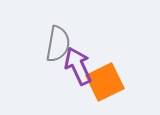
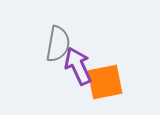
orange square: rotated 15 degrees clockwise
